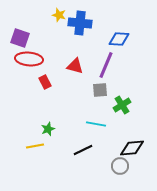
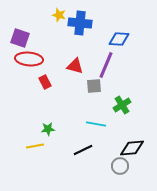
gray square: moved 6 px left, 4 px up
green star: rotated 16 degrees clockwise
